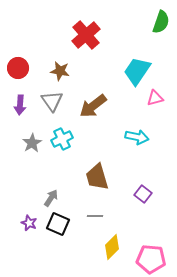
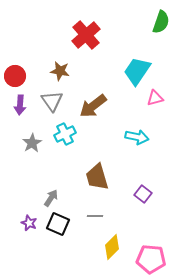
red circle: moved 3 px left, 8 px down
cyan cross: moved 3 px right, 5 px up
